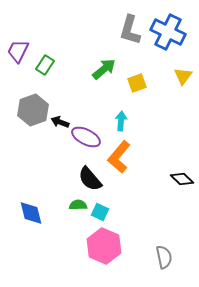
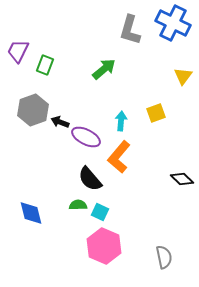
blue cross: moved 5 px right, 9 px up
green rectangle: rotated 12 degrees counterclockwise
yellow square: moved 19 px right, 30 px down
